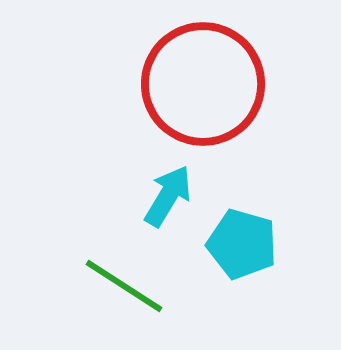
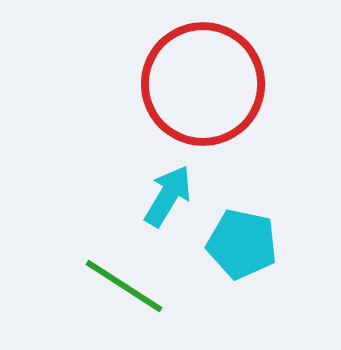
cyan pentagon: rotated 4 degrees counterclockwise
